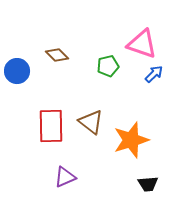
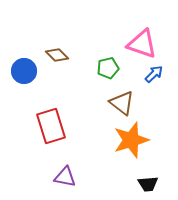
green pentagon: moved 2 px down
blue circle: moved 7 px right
brown triangle: moved 31 px right, 19 px up
red rectangle: rotated 16 degrees counterclockwise
purple triangle: rotated 35 degrees clockwise
